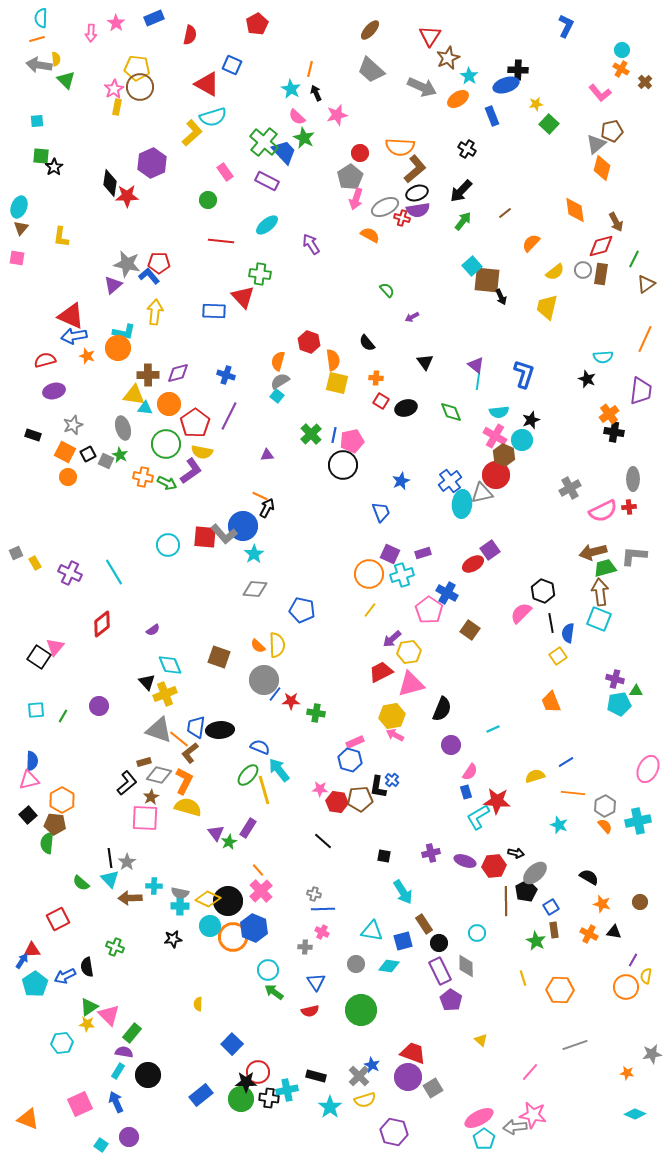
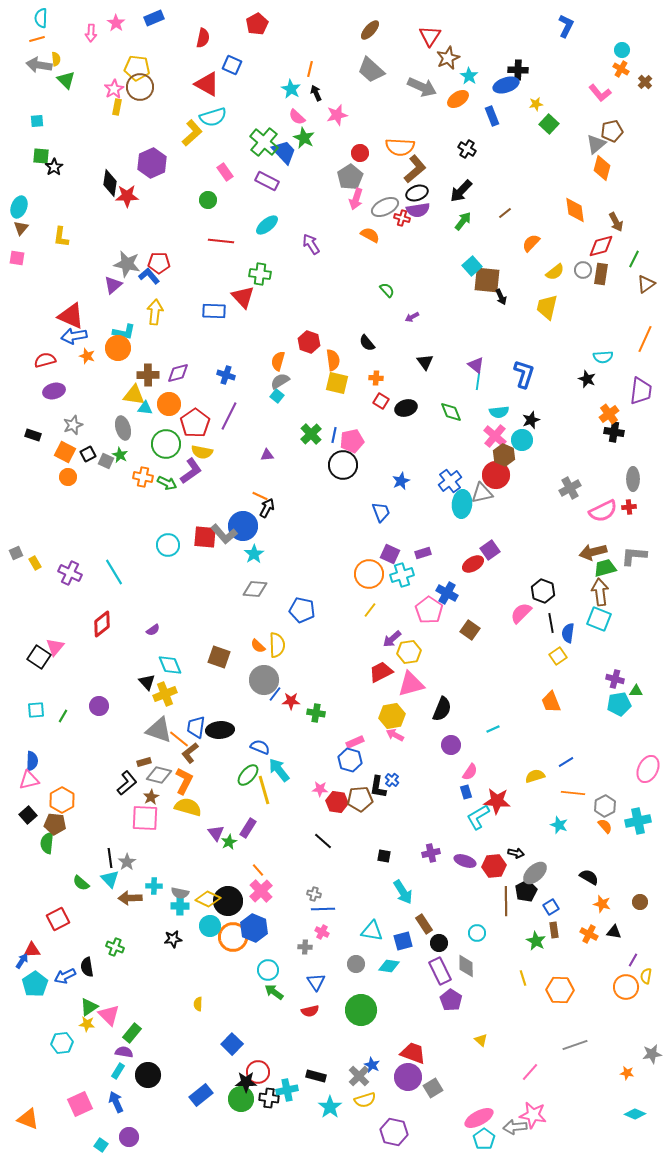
red semicircle at (190, 35): moved 13 px right, 3 px down
pink cross at (495, 436): rotated 10 degrees clockwise
